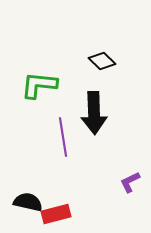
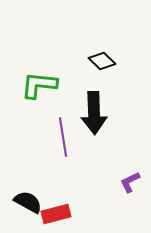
black semicircle: rotated 16 degrees clockwise
